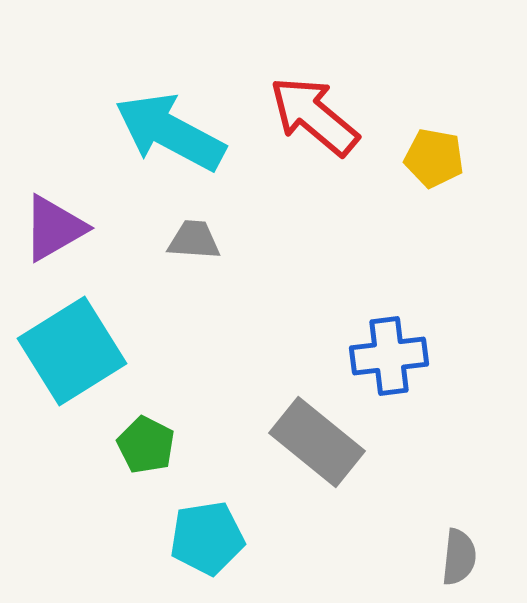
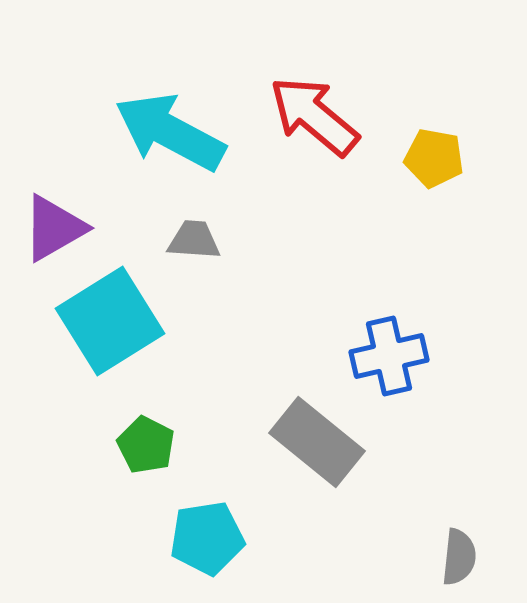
cyan square: moved 38 px right, 30 px up
blue cross: rotated 6 degrees counterclockwise
